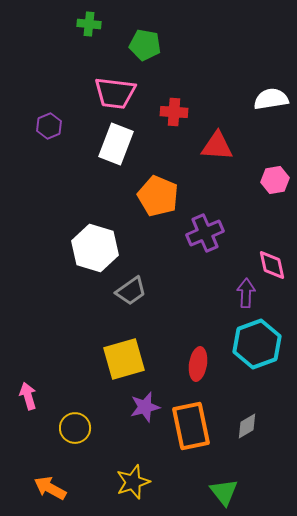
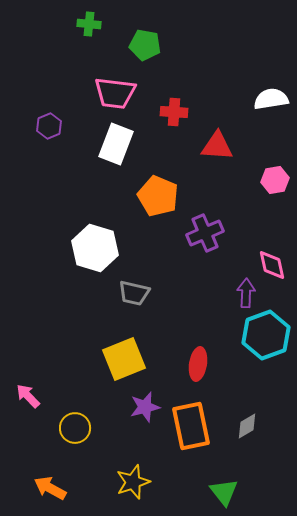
gray trapezoid: moved 3 px right, 2 px down; rotated 48 degrees clockwise
cyan hexagon: moved 9 px right, 9 px up
yellow square: rotated 6 degrees counterclockwise
pink arrow: rotated 28 degrees counterclockwise
